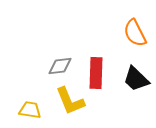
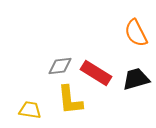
orange semicircle: moved 1 px right
red rectangle: rotated 60 degrees counterclockwise
black trapezoid: rotated 120 degrees clockwise
yellow L-shape: moved 1 px up; rotated 16 degrees clockwise
